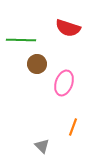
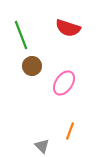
green line: moved 5 px up; rotated 68 degrees clockwise
brown circle: moved 5 px left, 2 px down
pink ellipse: rotated 15 degrees clockwise
orange line: moved 3 px left, 4 px down
